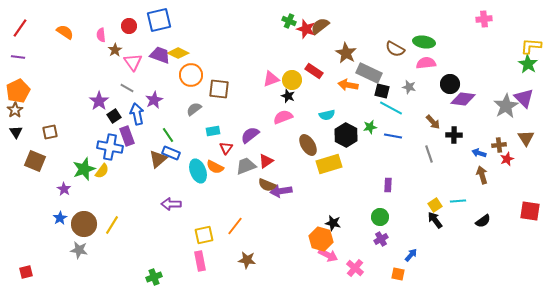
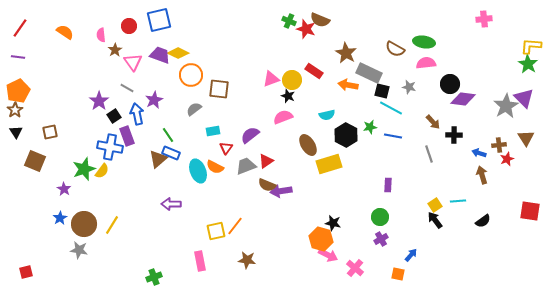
brown semicircle at (320, 26): moved 6 px up; rotated 120 degrees counterclockwise
yellow square at (204, 235): moved 12 px right, 4 px up
